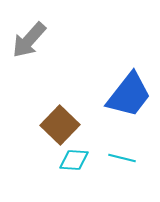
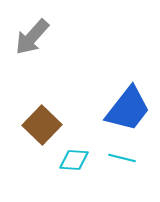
gray arrow: moved 3 px right, 3 px up
blue trapezoid: moved 1 px left, 14 px down
brown square: moved 18 px left
